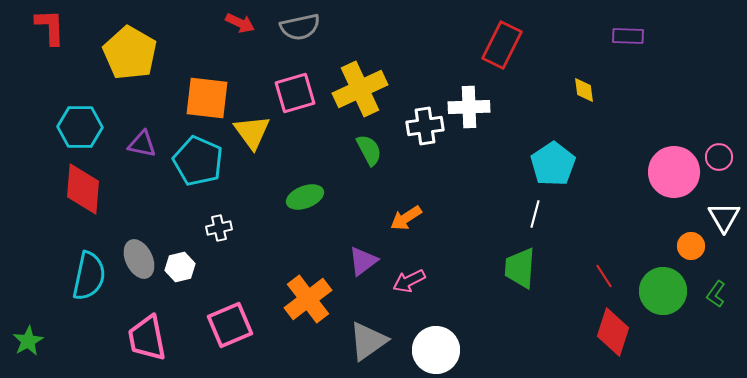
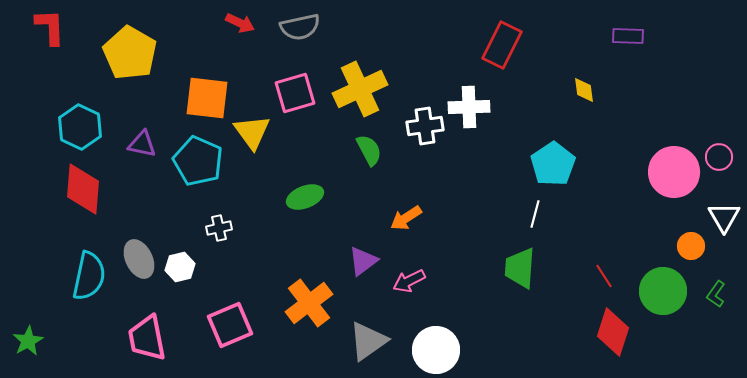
cyan hexagon at (80, 127): rotated 24 degrees clockwise
orange cross at (308, 299): moved 1 px right, 4 px down
